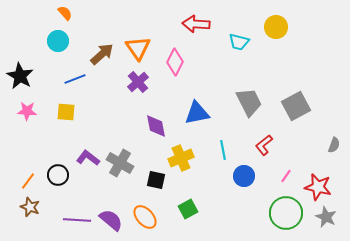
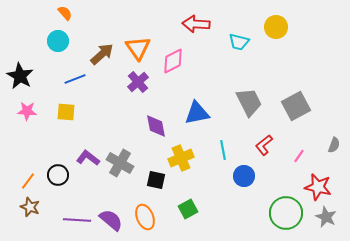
pink diamond: moved 2 px left, 1 px up; rotated 36 degrees clockwise
pink line: moved 13 px right, 20 px up
orange ellipse: rotated 20 degrees clockwise
